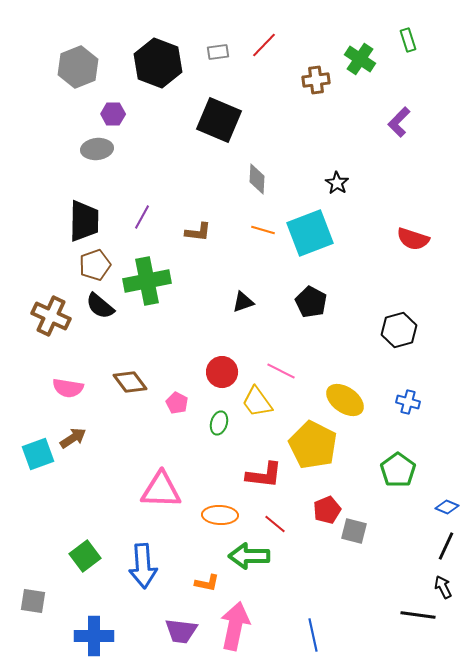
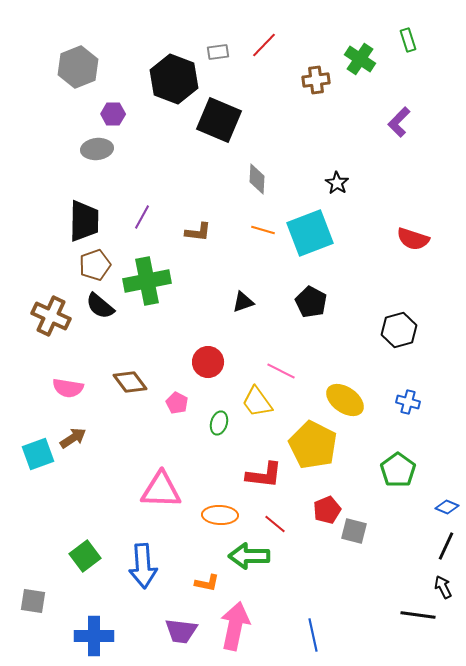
black hexagon at (158, 63): moved 16 px right, 16 px down
red circle at (222, 372): moved 14 px left, 10 px up
